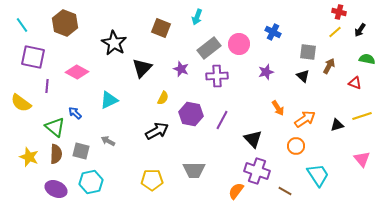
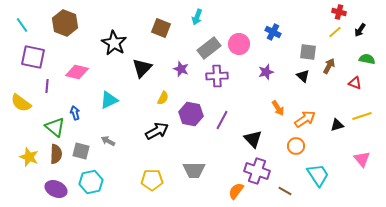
pink diamond at (77, 72): rotated 15 degrees counterclockwise
blue arrow at (75, 113): rotated 32 degrees clockwise
